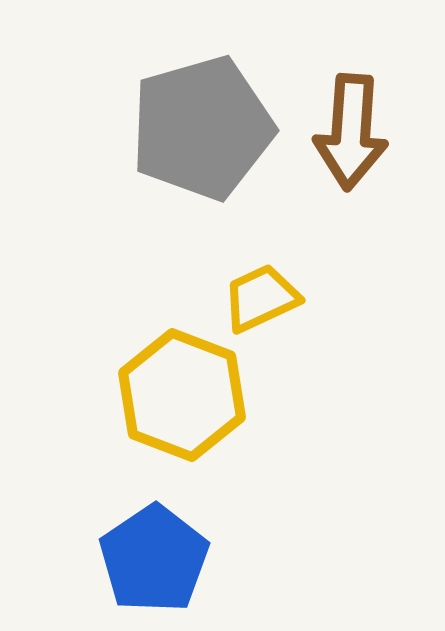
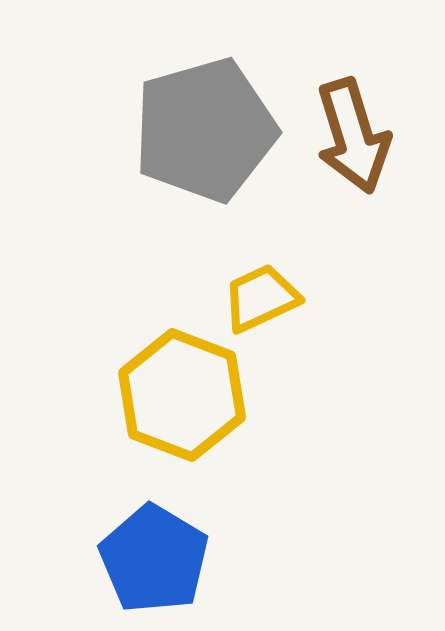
gray pentagon: moved 3 px right, 2 px down
brown arrow: moved 2 px right, 4 px down; rotated 21 degrees counterclockwise
blue pentagon: rotated 7 degrees counterclockwise
